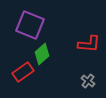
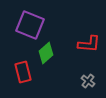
green diamond: moved 4 px right, 1 px up
red rectangle: rotated 70 degrees counterclockwise
